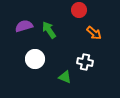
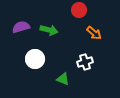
purple semicircle: moved 3 px left, 1 px down
green arrow: rotated 138 degrees clockwise
white cross: rotated 28 degrees counterclockwise
green triangle: moved 2 px left, 2 px down
